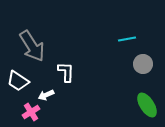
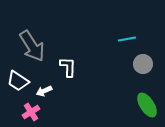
white L-shape: moved 2 px right, 5 px up
white arrow: moved 2 px left, 4 px up
